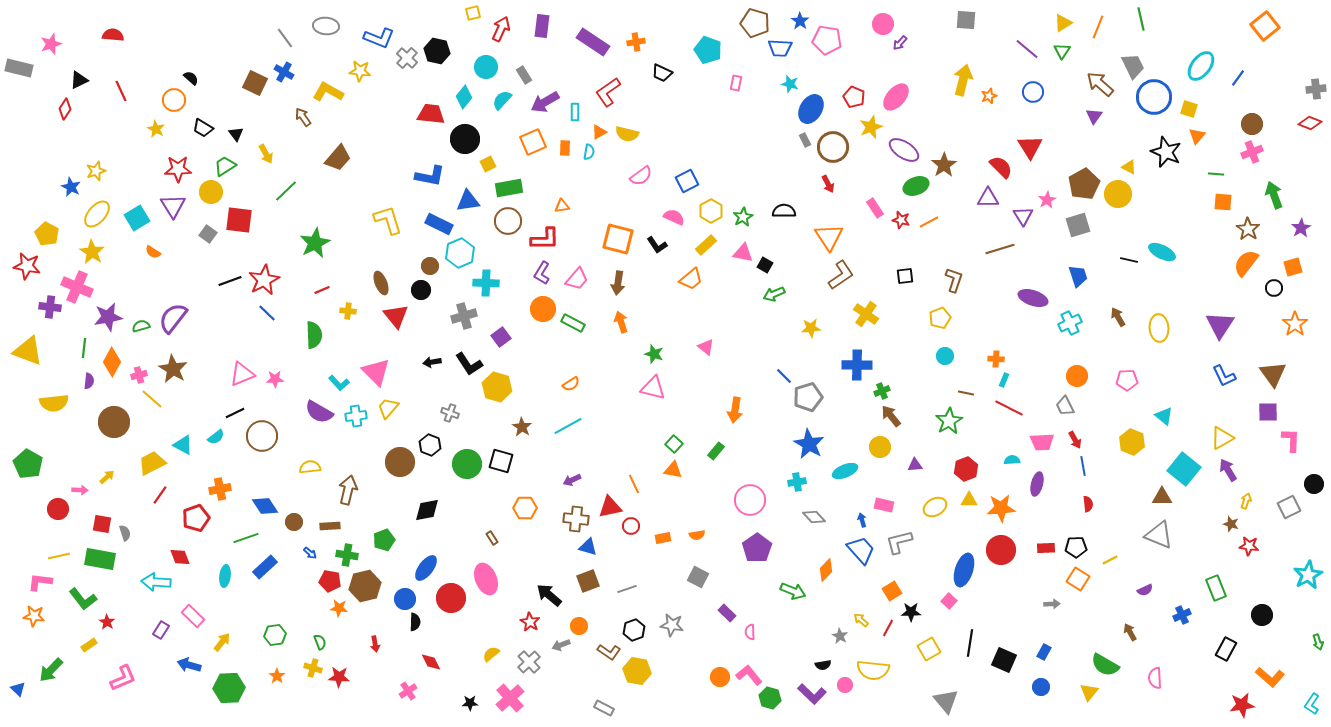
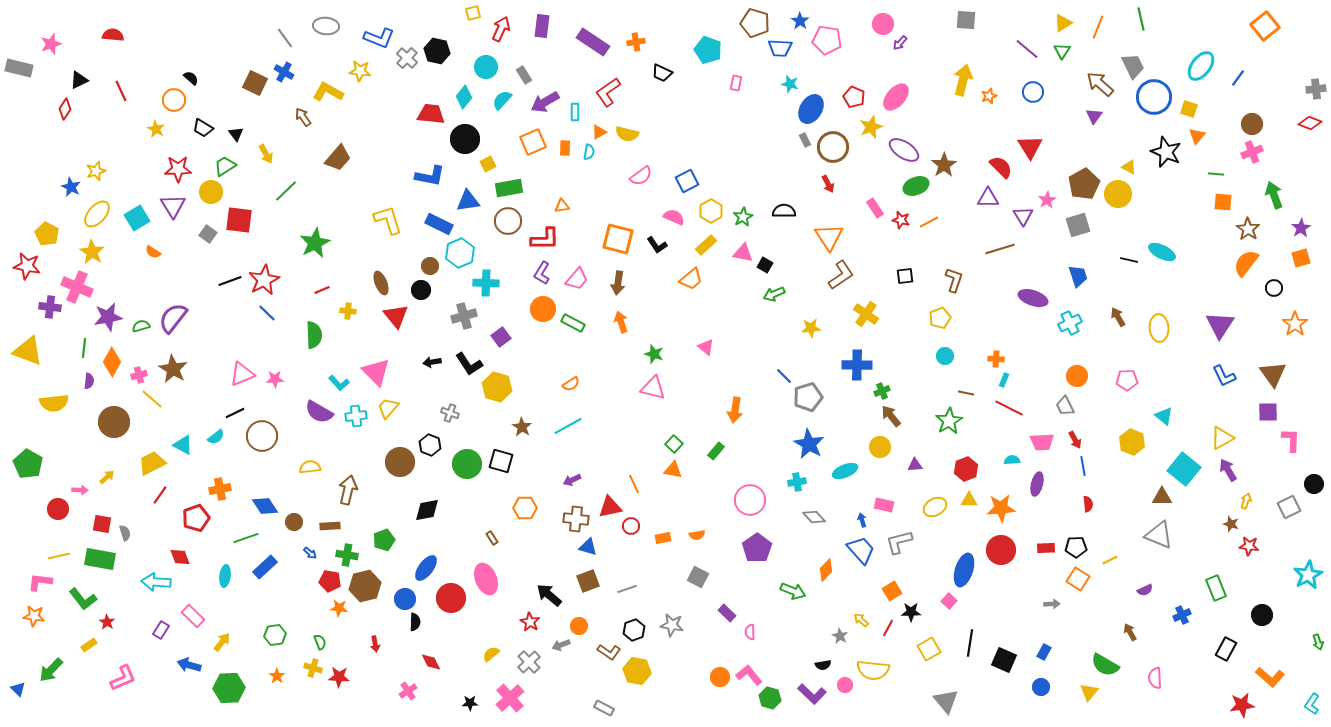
orange square at (1293, 267): moved 8 px right, 9 px up
